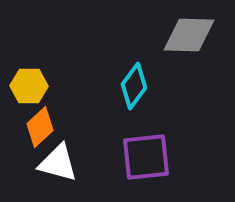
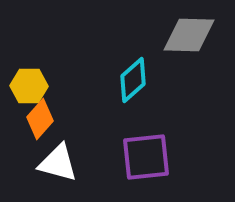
cyan diamond: moved 1 px left, 6 px up; rotated 12 degrees clockwise
orange diamond: moved 8 px up; rotated 6 degrees counterclockwise
